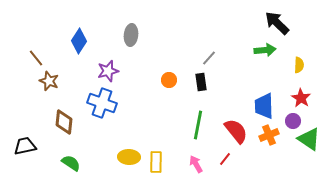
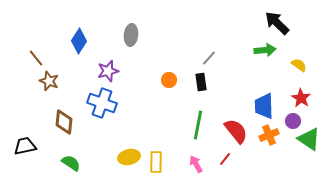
yellow semicircle: rotated 56 degrees counterclockwise
yellow ellipse: rotated 15 degrees counterclockwise
